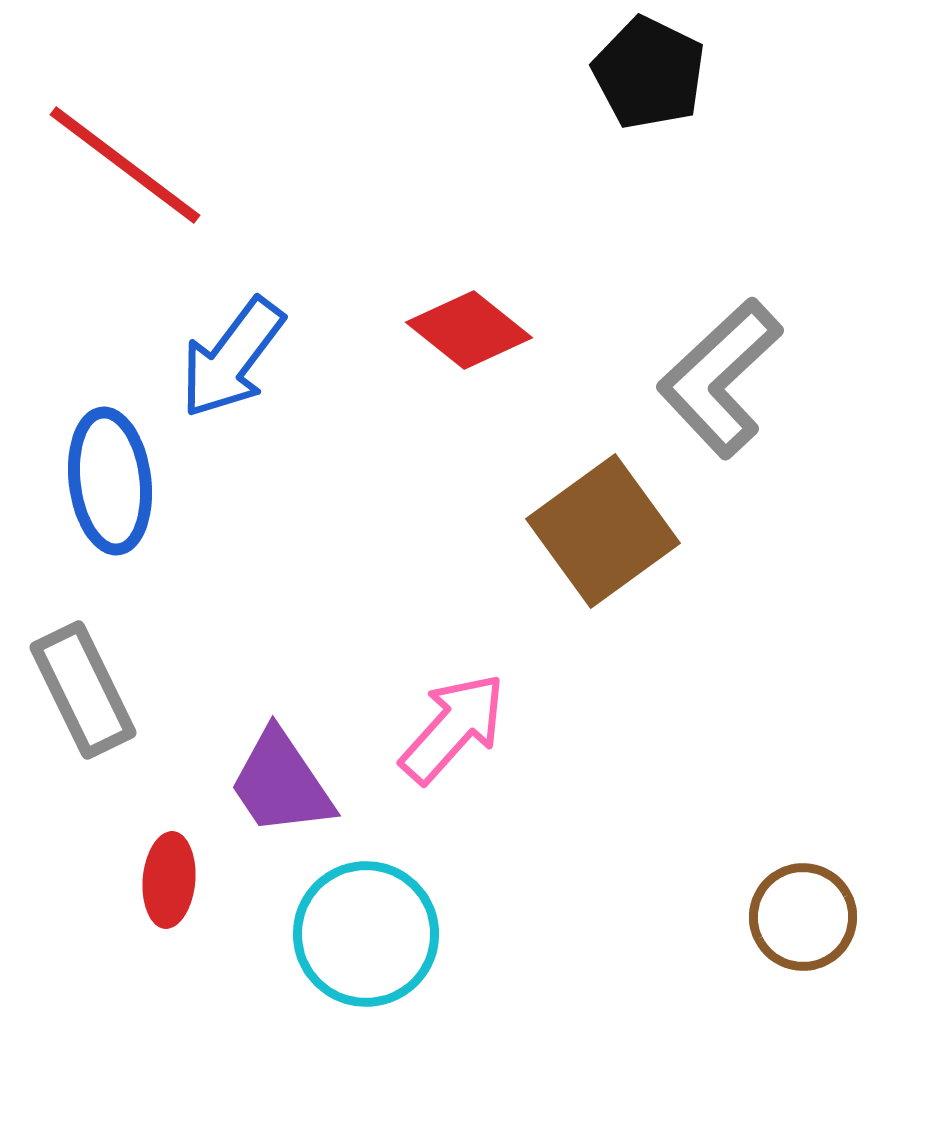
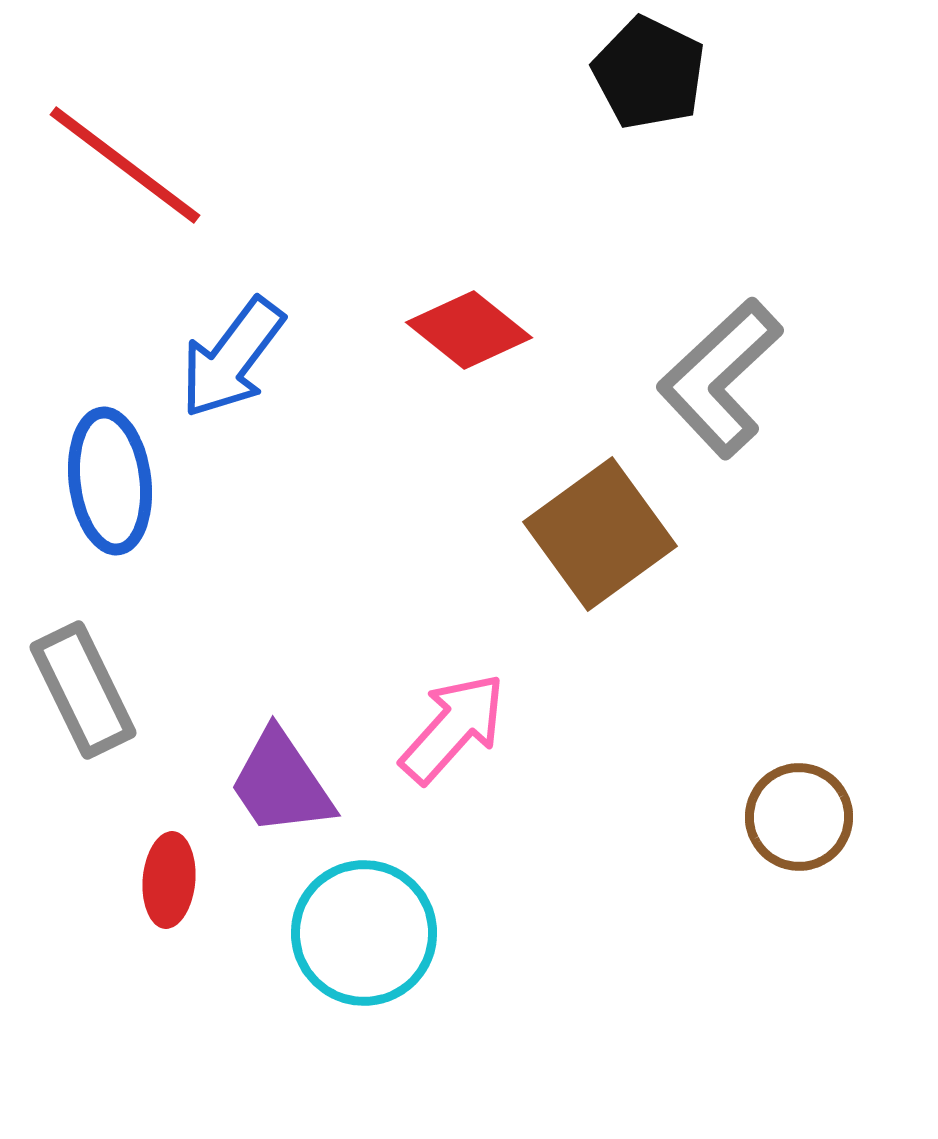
brown square: moved 3 px left, 3 px down
brown circle: moved 4 px left, 100 px up
cyan circle: moved 2 px left, 1 px up
